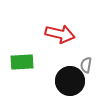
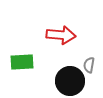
red arrow: moved 1 px right, 1 px down; rotated 8 degrees counterclockwise
gray semicircle: moved 3 px right
